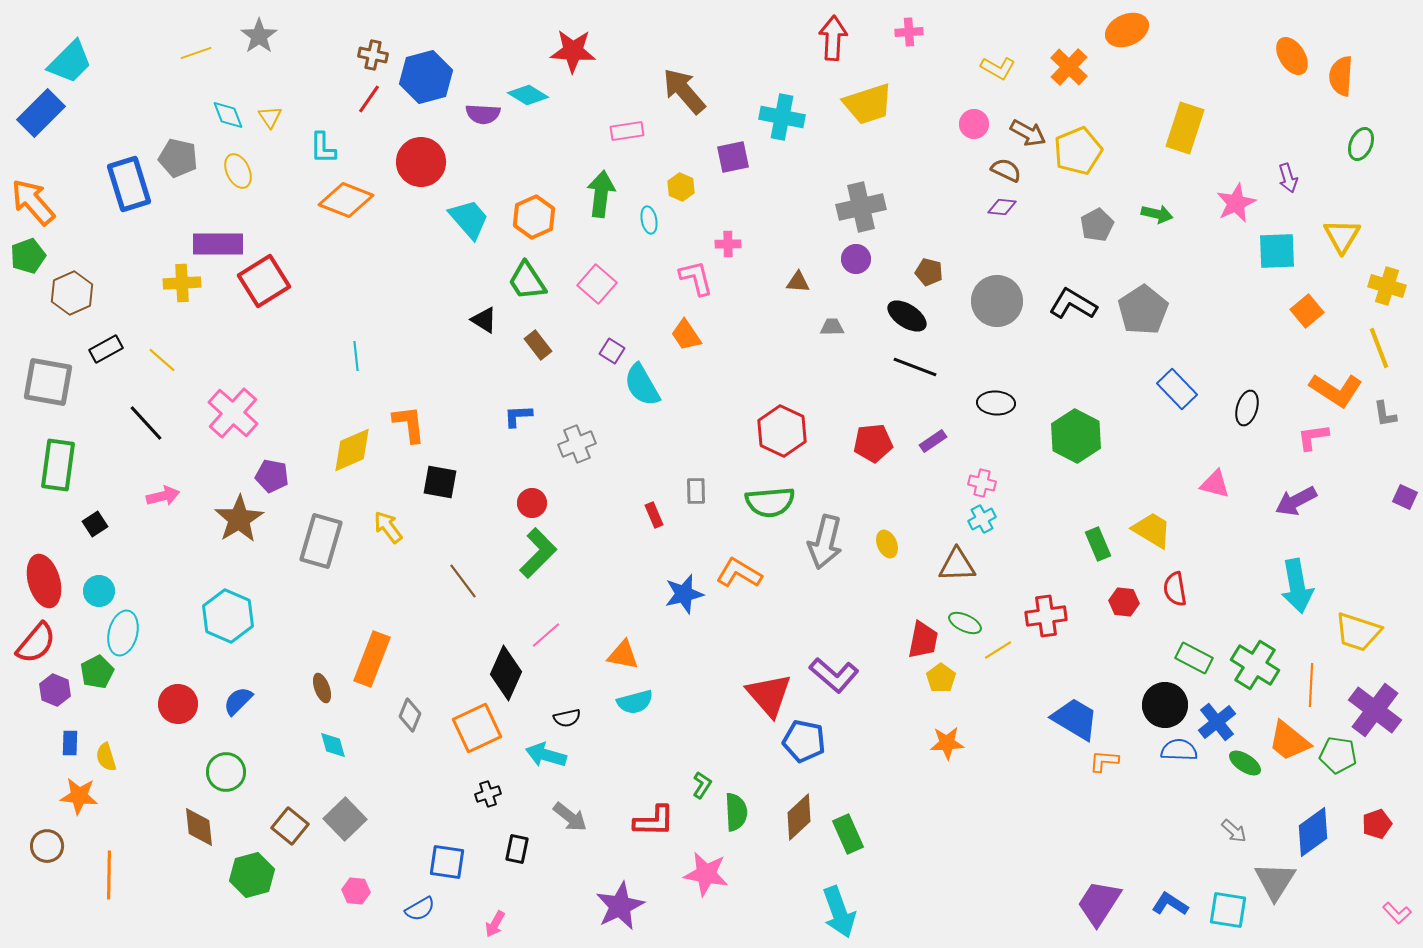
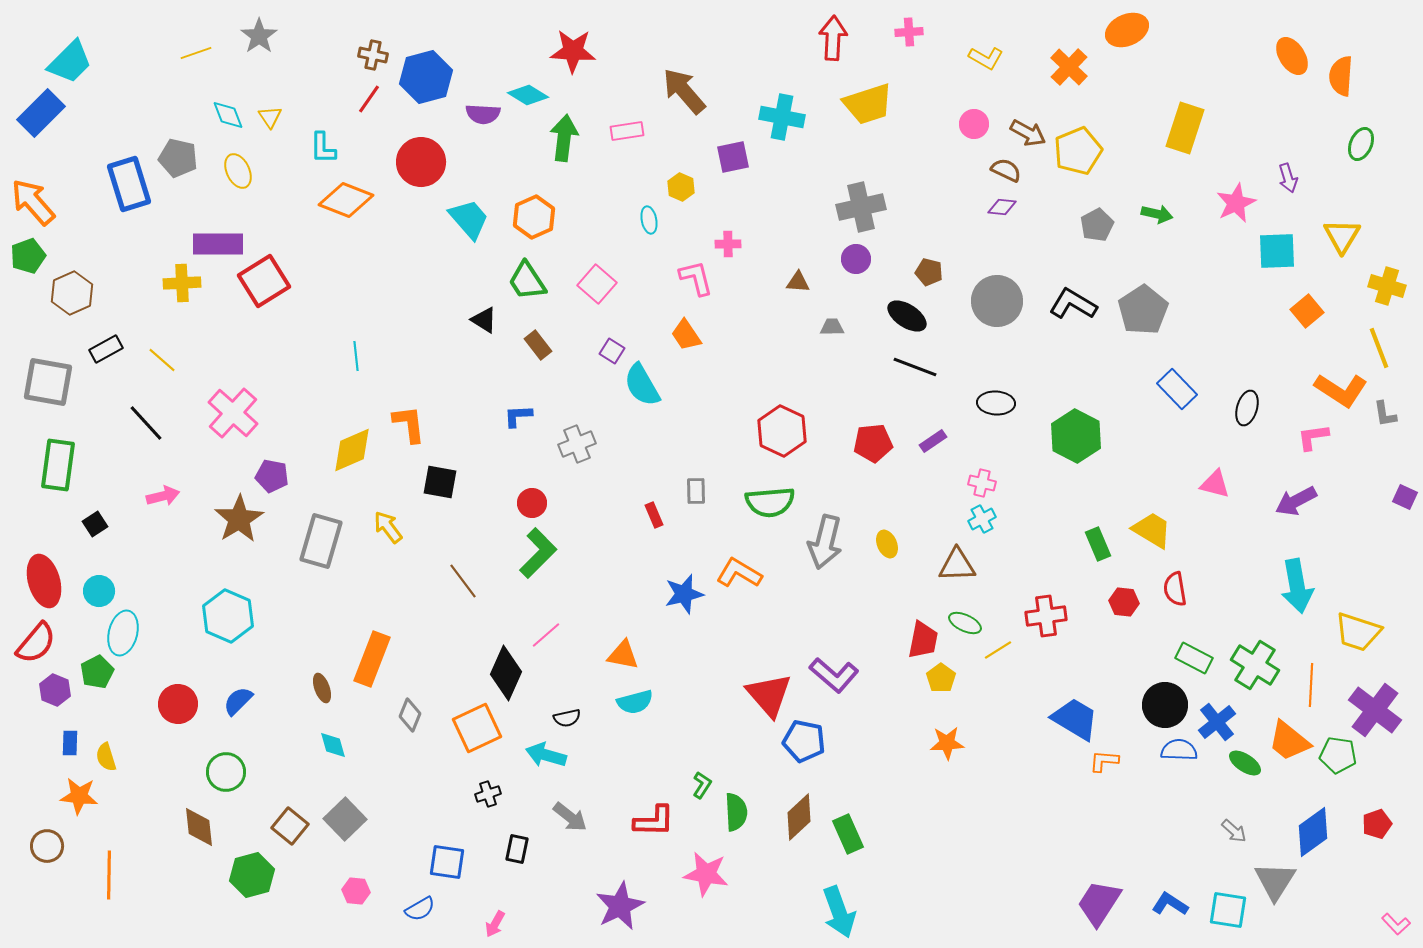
yellow L-shape at (998, 68): moved 12 px left, 10 px up
green arrow at (601, 194): moved 37 px left, 56 px up
orange L-shape at (1336, 390): moved 5 px right
pink L-shape at (1397, 913): moved 1 px left, 11 px down
